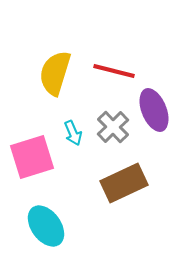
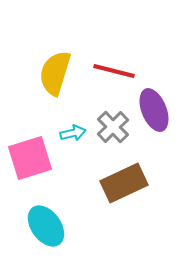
cyan arrow: rotated 80 degrees counterclockwise
pink square: moved 2 px left, 1 px down
